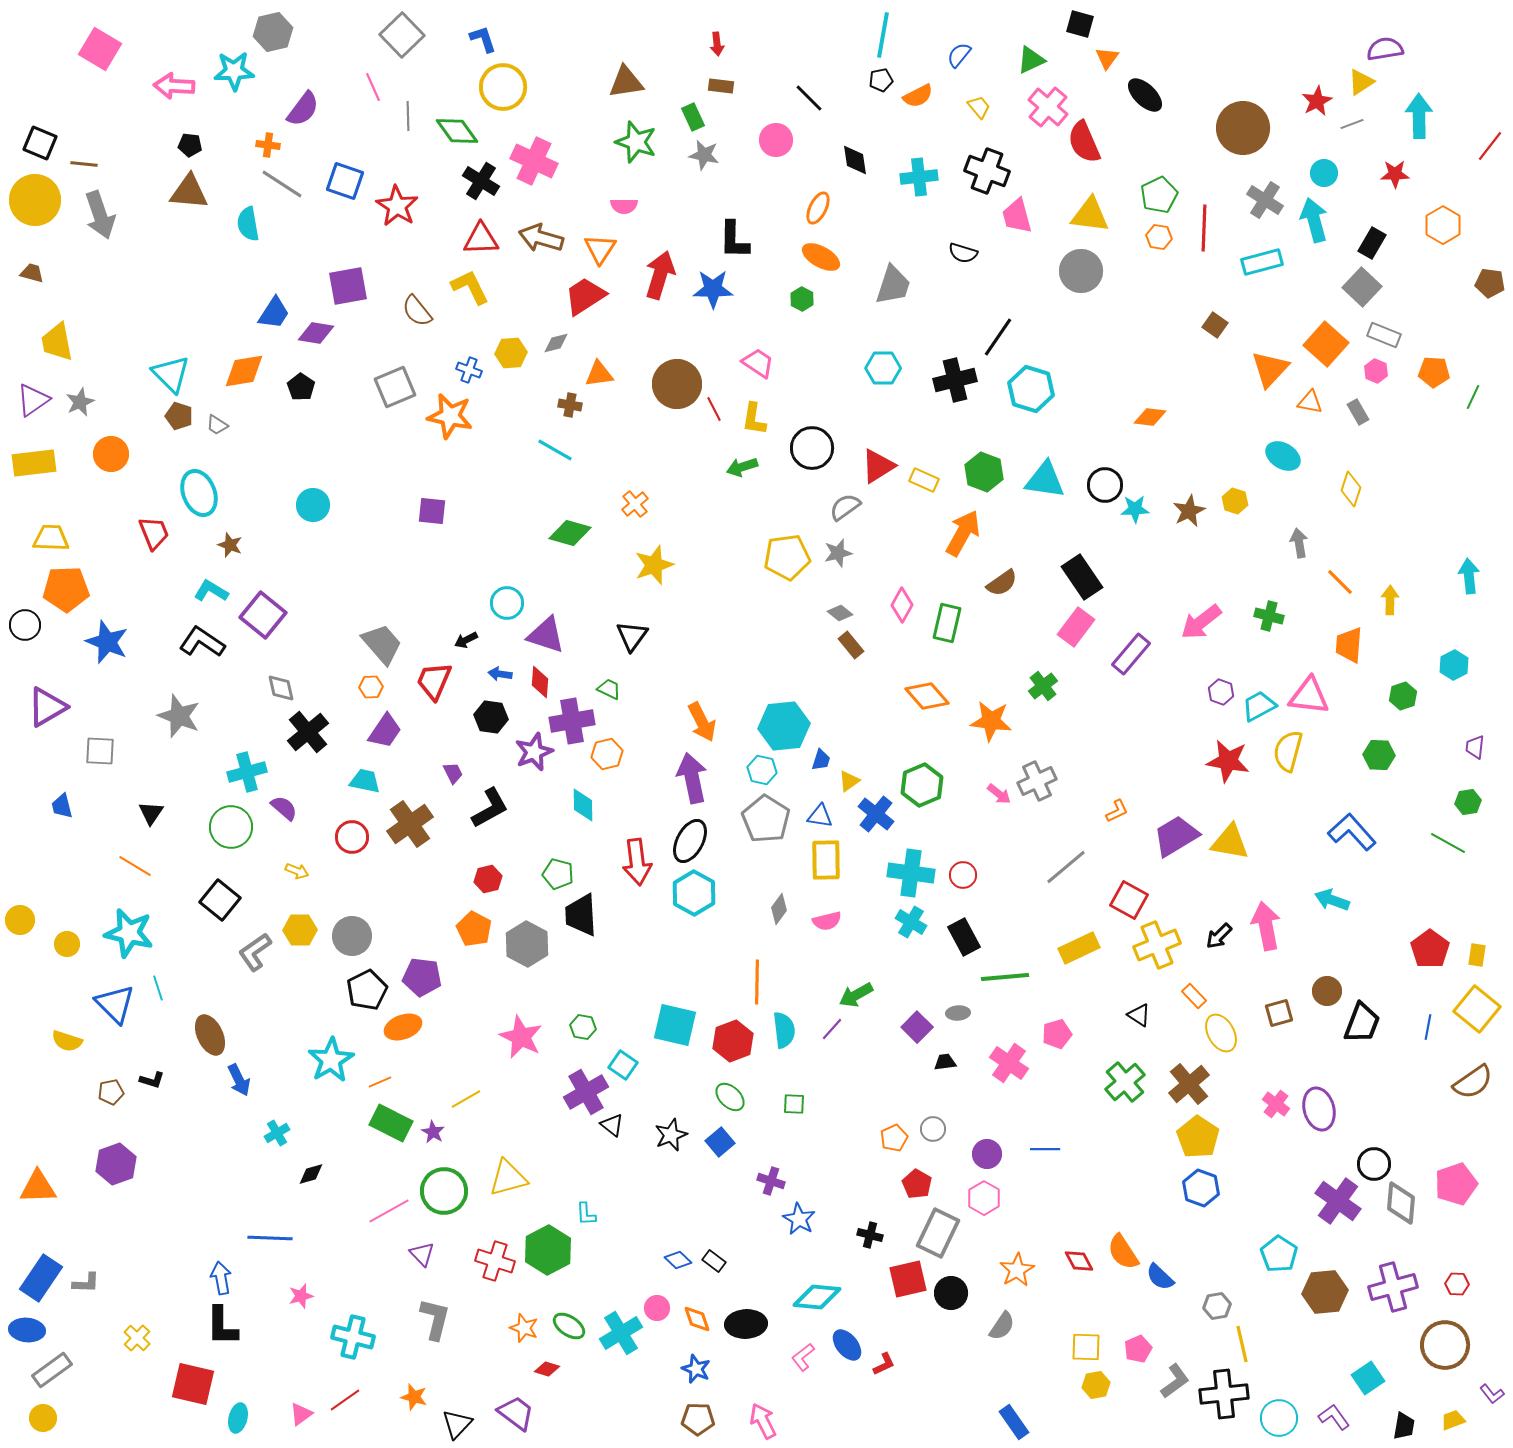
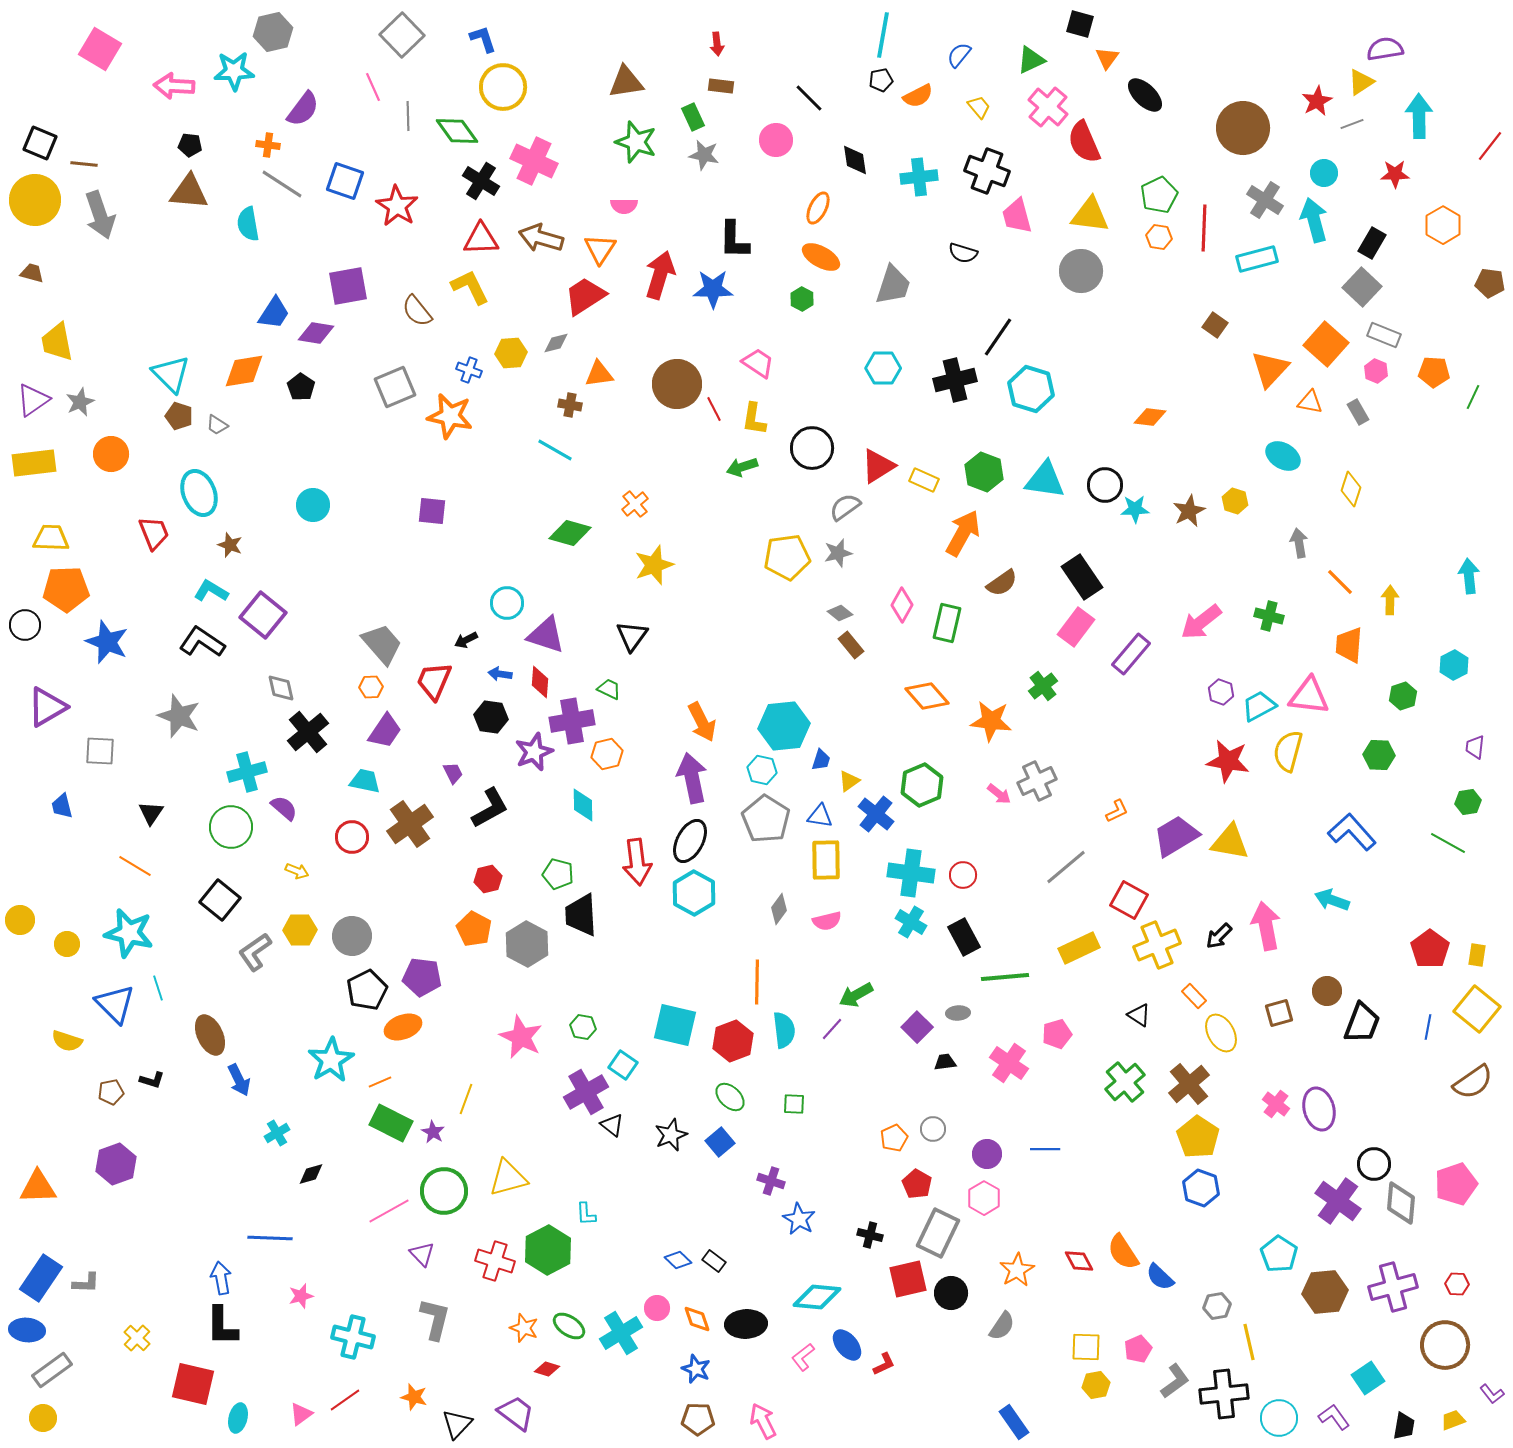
cyan rectangle at (1262, 262): moved 5 px left, 3 px up
yellow line at (466, 1099): rotated 40 degrees counterclockwise
yellow line at (1242, 1344): moved 7 px right, 2 px up
